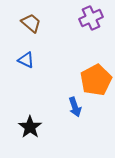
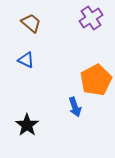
purple cross: rotated 10 degrees counterclockwise
black star: moved 3 px left, 2 px up
